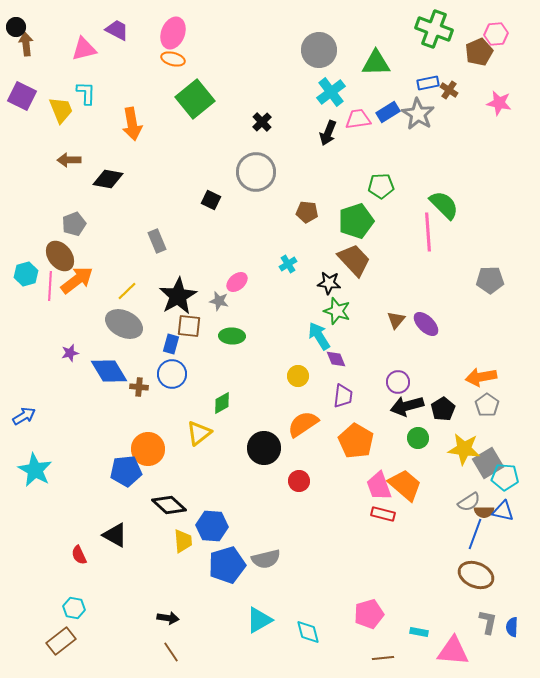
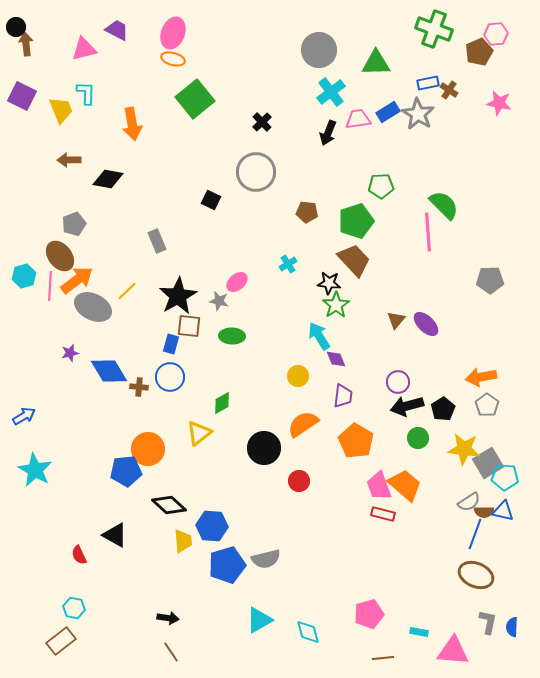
cyan hexagon at (26, 274): moved 2 px left, 2 px down
green star at (337, 311): moved 1 px left, 6 px up; rotated 20 degrees clockwise
gray ellipse at (124, 324): moved 31 px left, 17 px up
blue circle at (172, 374): moved 2 px left, 3 px down
